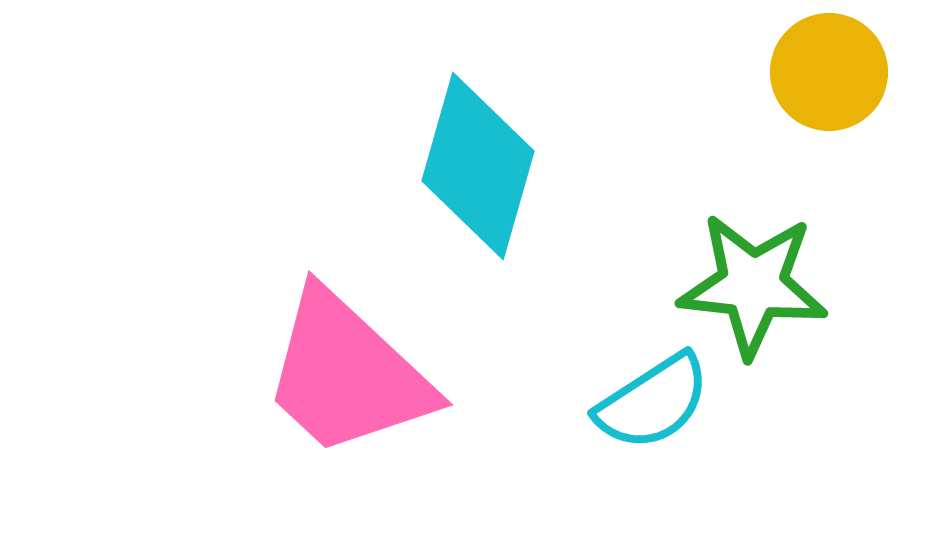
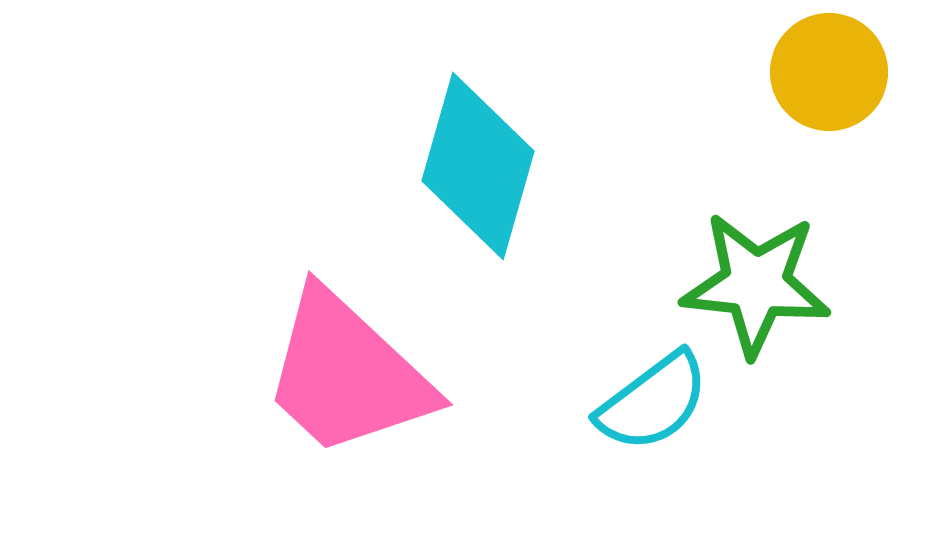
green star: moved 3 px right, 1 px up
cyan semicircle: rotated 4 degrees counterclockwise
